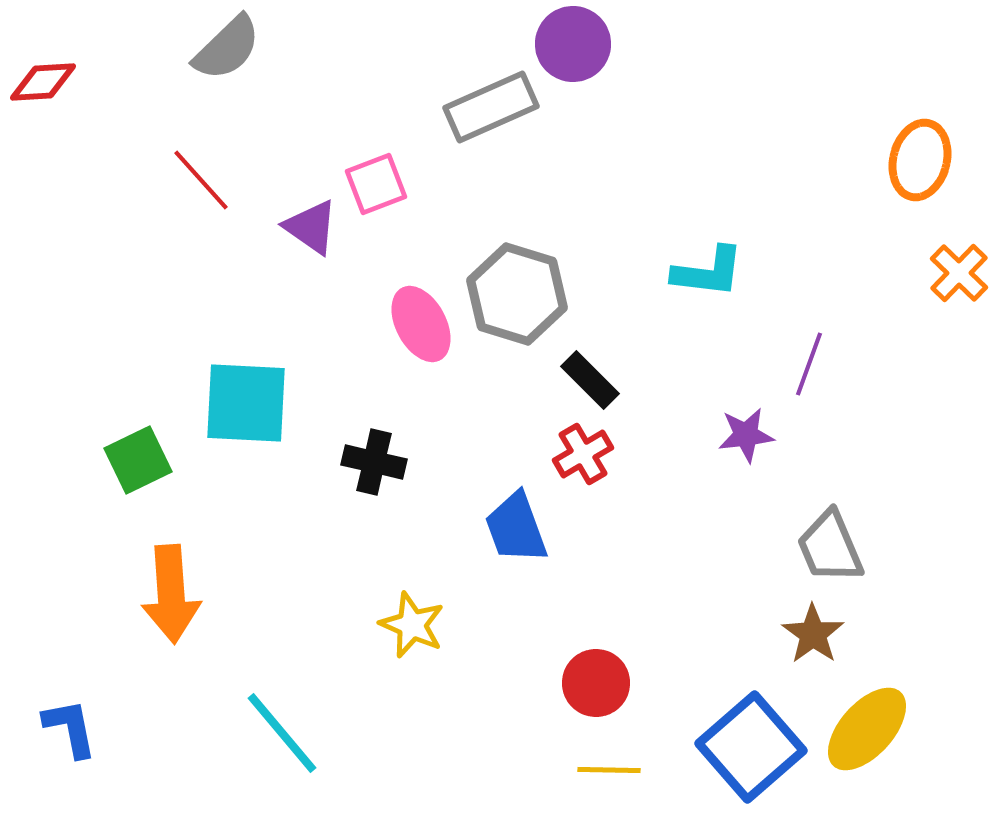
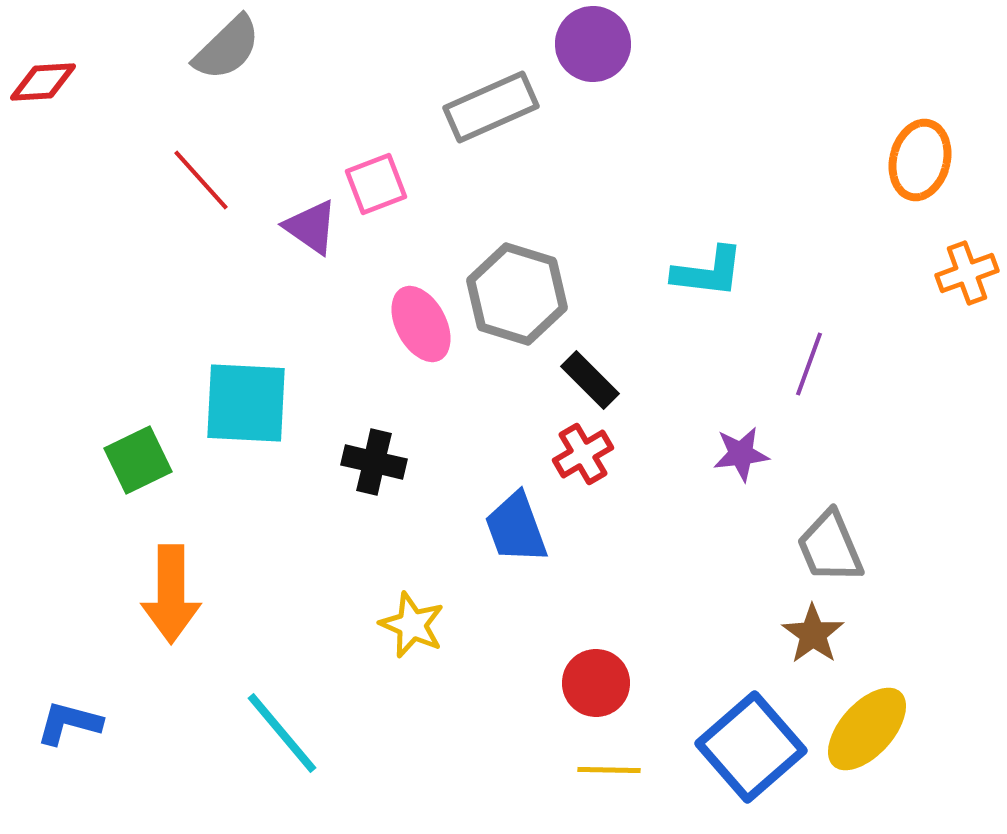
purple circle: moved 20 px right
orange cross: moved 8 px right; rotated 26 degrees clockwise
purple star: moved 5 px left, 19 px down
orange arrow: rotated 4 degrees clockwise
blue L-shape: moved 1 px left, 5 px up; rotated 64 degrees counterclockwise
